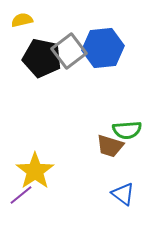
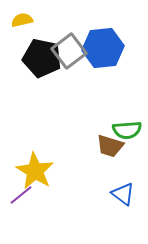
yellow star: rotated 6 degrees counterclockwise
